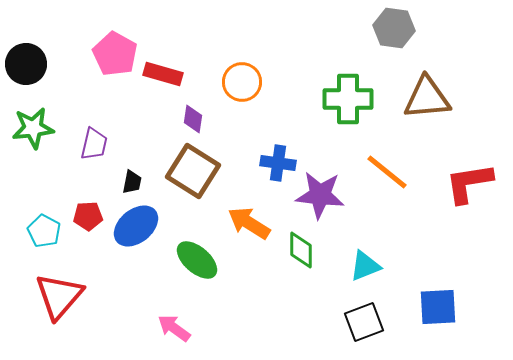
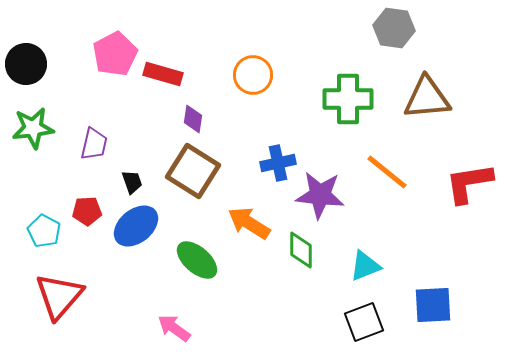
pink pentagon: rotated 15 degrees clockwise
orange circle: moved 11 px right, 7 px up
blue cross: rotated 20 degrees counterclockwise
black trapezoid: rotated 30 degrees counterclockwise
red pentagon: moved 1 px left, 5 px up
blue square: moved 5 px left, 2 px up
